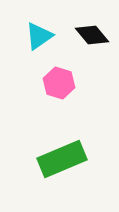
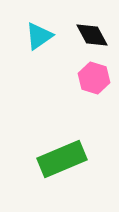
black diamond: rotated 12 degrees clockwise
pink hexagon: moved 35 px right, 5 px up
